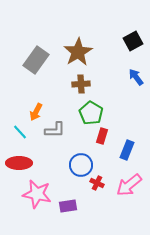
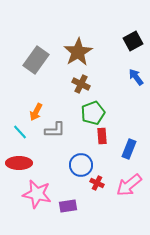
brown cross: rotated 30 degrees clockwise
green pentagon: moved 2 px right; rotated 20 degrees clockwise
red rectangle: rotated 21 degrees counterclockwise
blue rectangle: moved 2 px right, 1 px up
